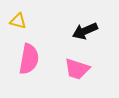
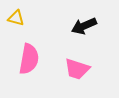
yellow triangle: moved 2 px left, 3 px up
black arrow: moved 1 px left, 5 px up
